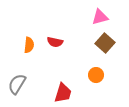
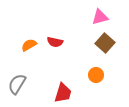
orange semicircle: rotated 126 degrees counterclockwise
